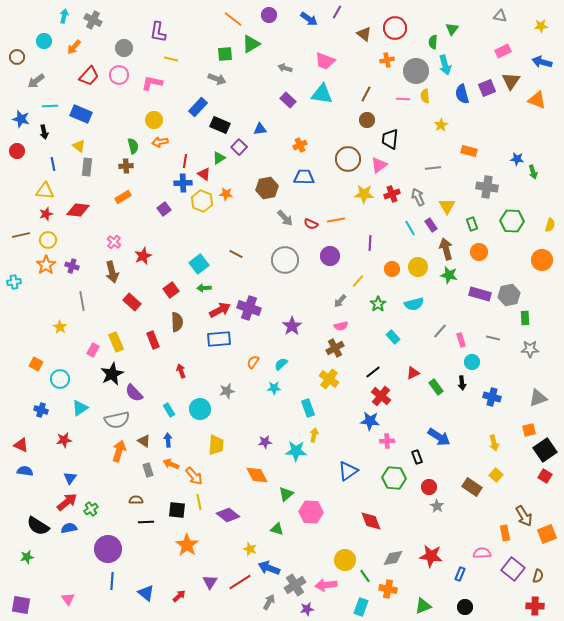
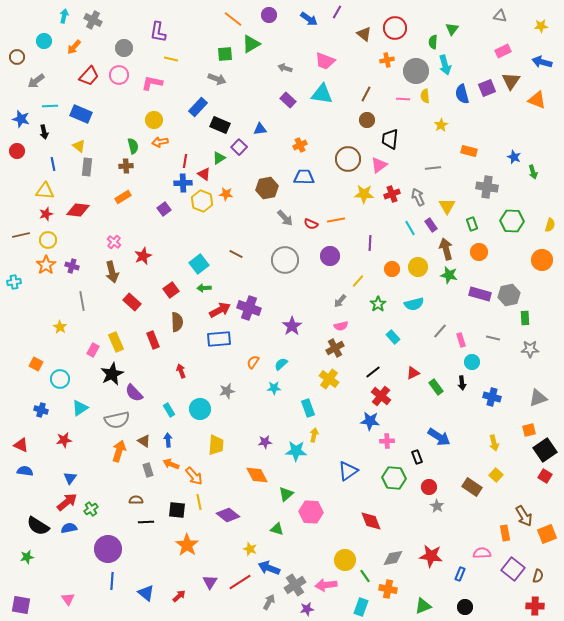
blue star at (517, 159): moved 3 px left, 2 px up; rotated 16 degrees clockwise
